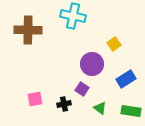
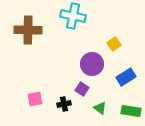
blue rectangle: moved 2 px up
